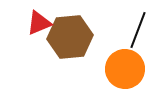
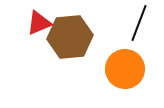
black line: moved 1 px right, 7 px up
